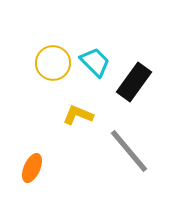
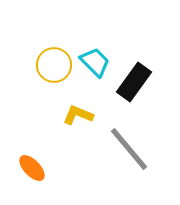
yellow circle: moved 1 px right, 2 px down
gray line: moved 2 px up
orange ellipse: rotated 68 degrees counterclockwise
